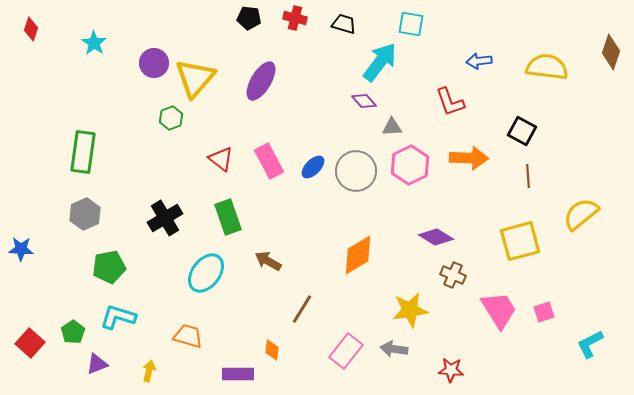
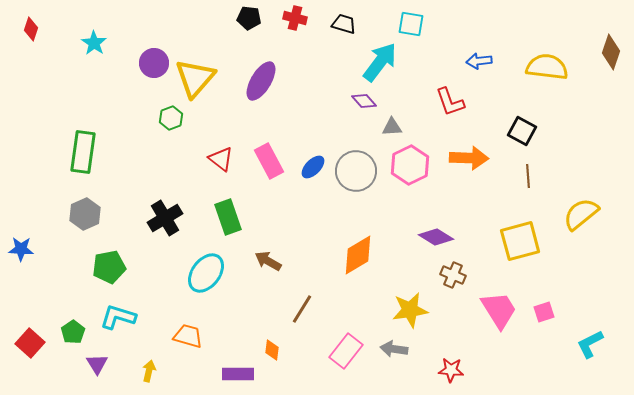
purple triangle at (97, 364): rotated 40 degrees counterclockwise
